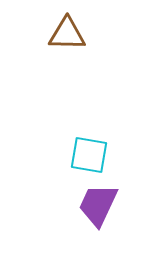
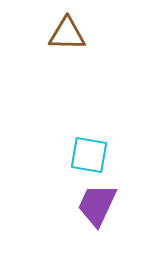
purple trapezoid: moved 1 px left
